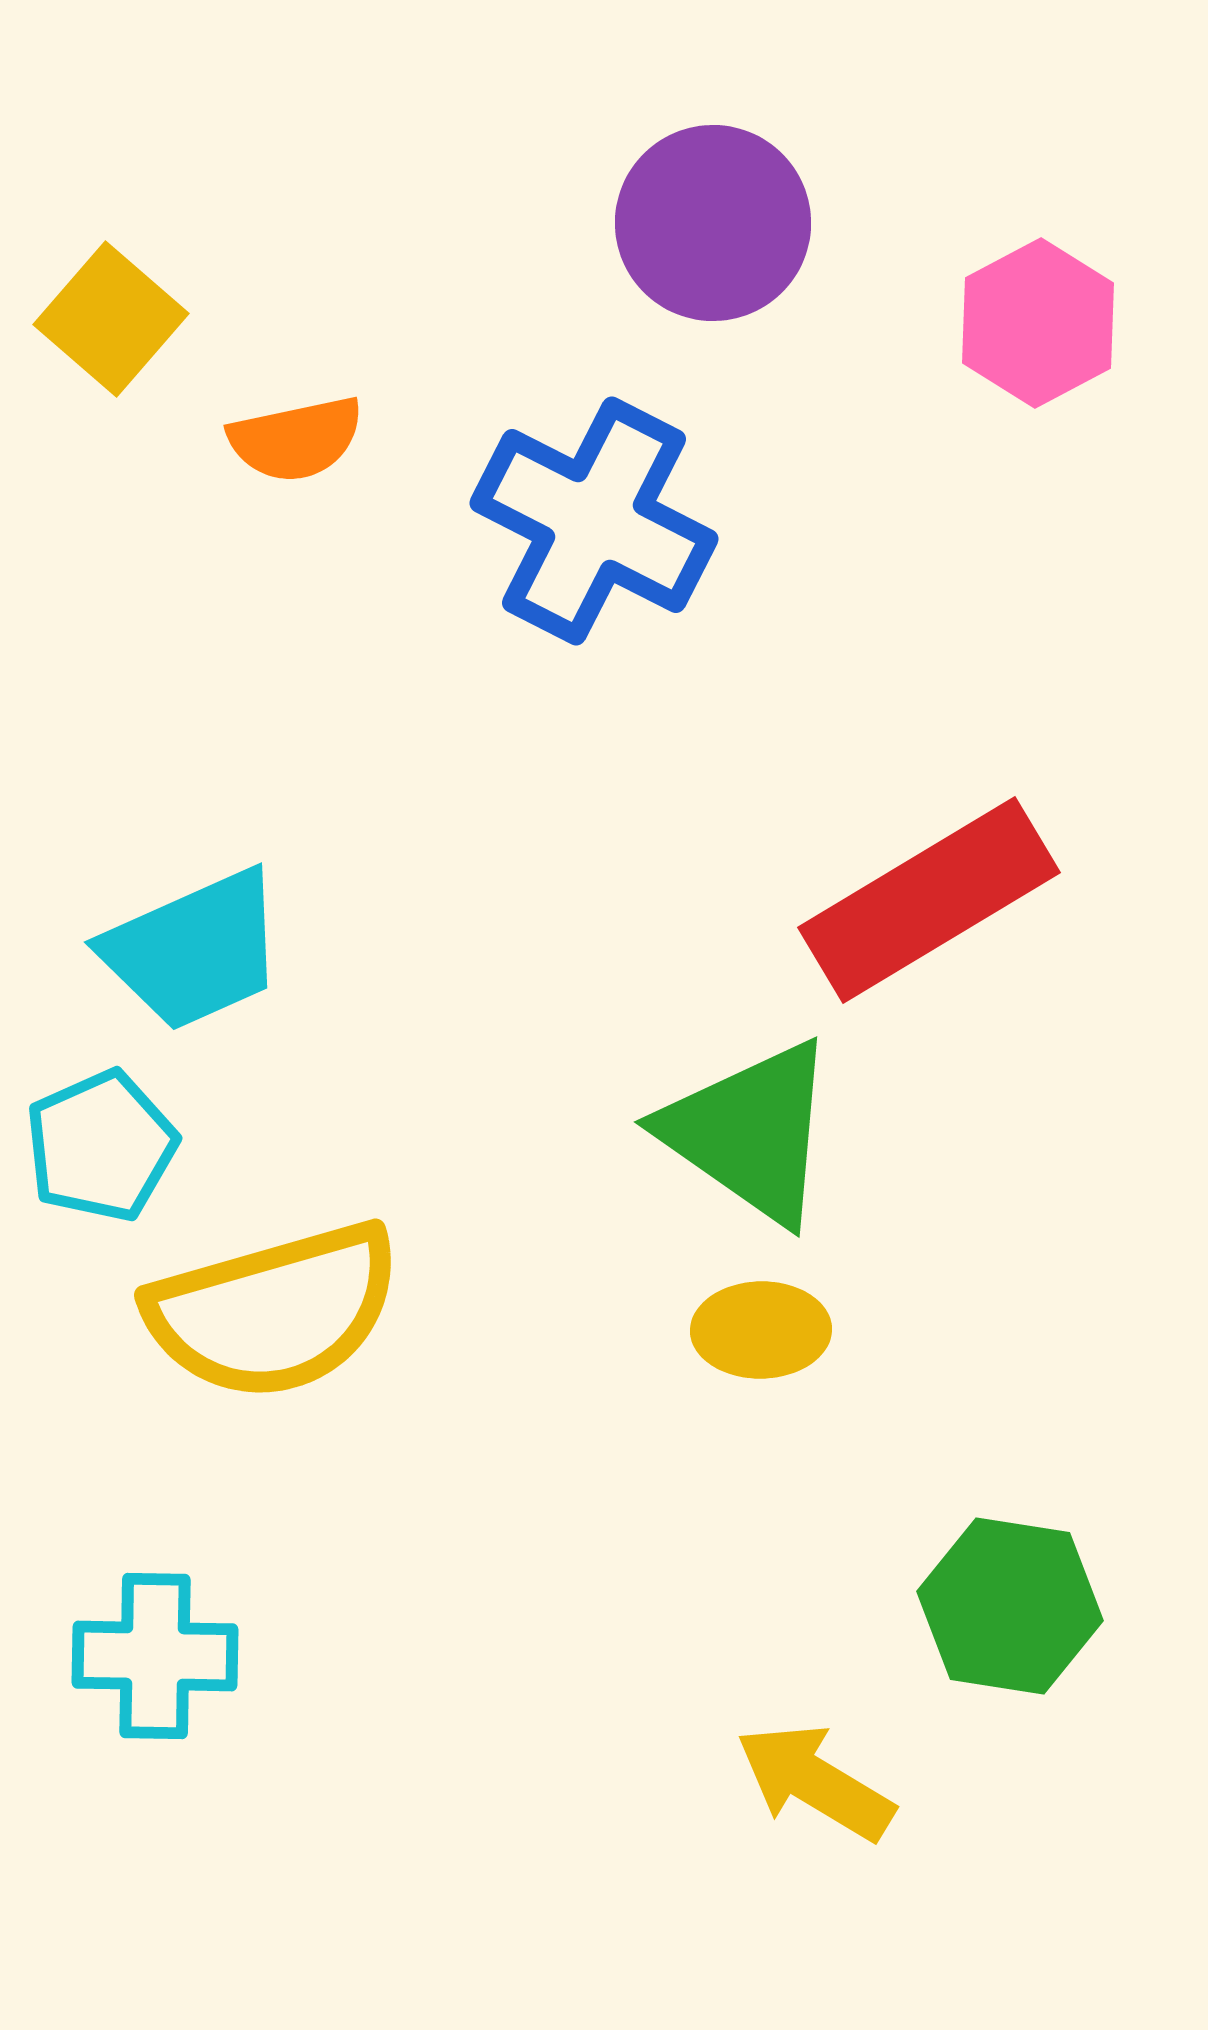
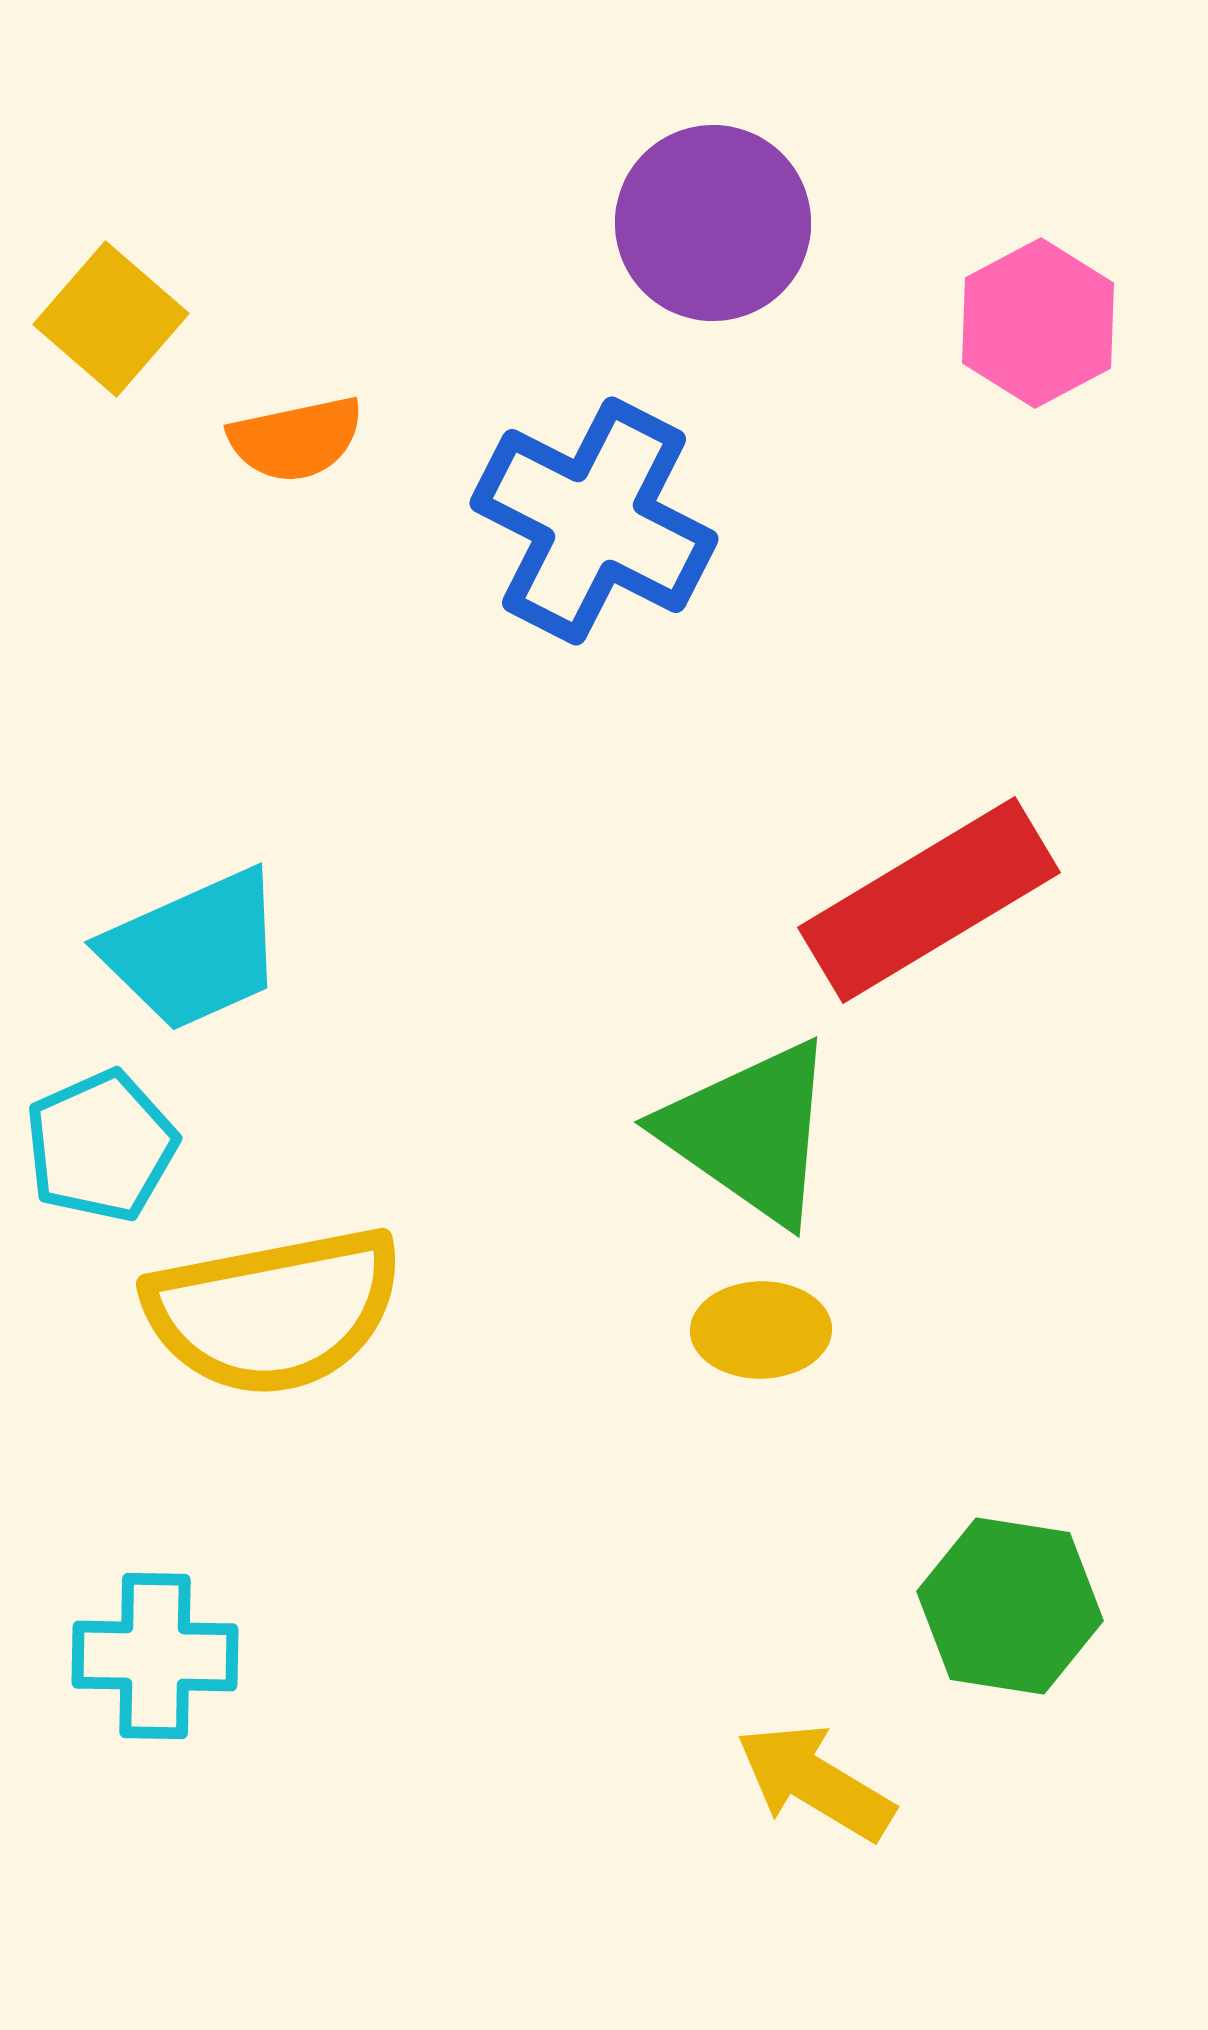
yellow semicircle: rotated 5 degrees clockwise
